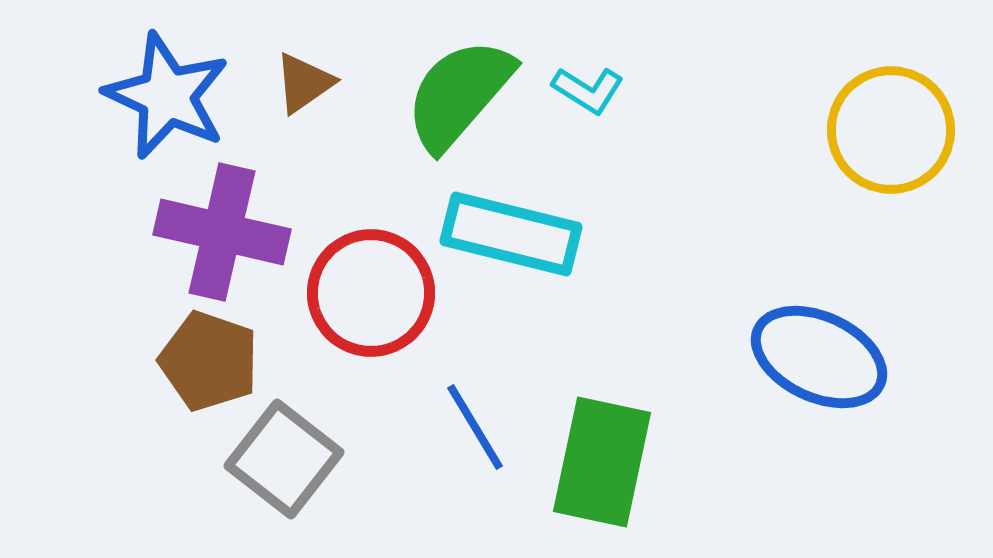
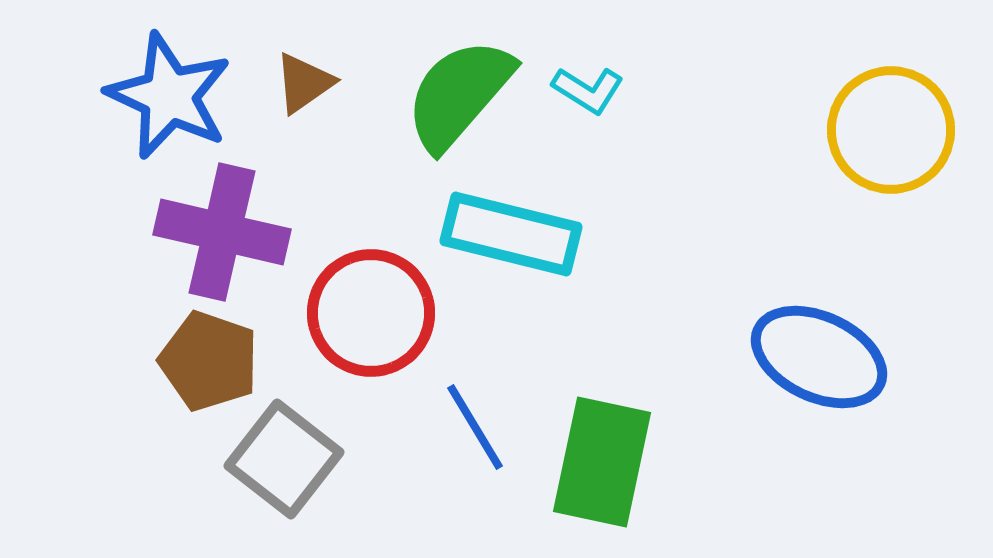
blue star: moved 2 px right
red circle: moved 20 px down
